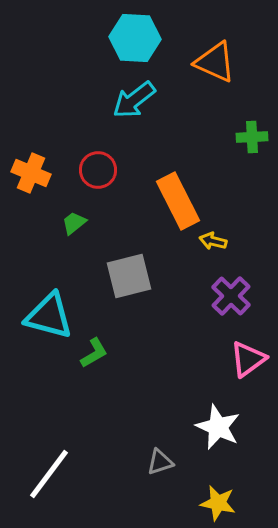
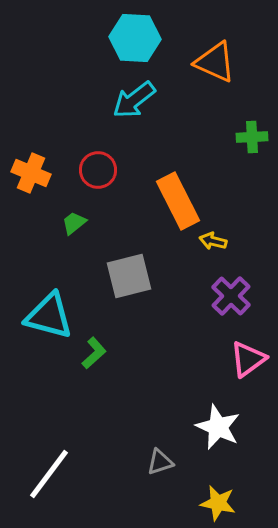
green L-shape: rotated 12 degrees counterclockwise
